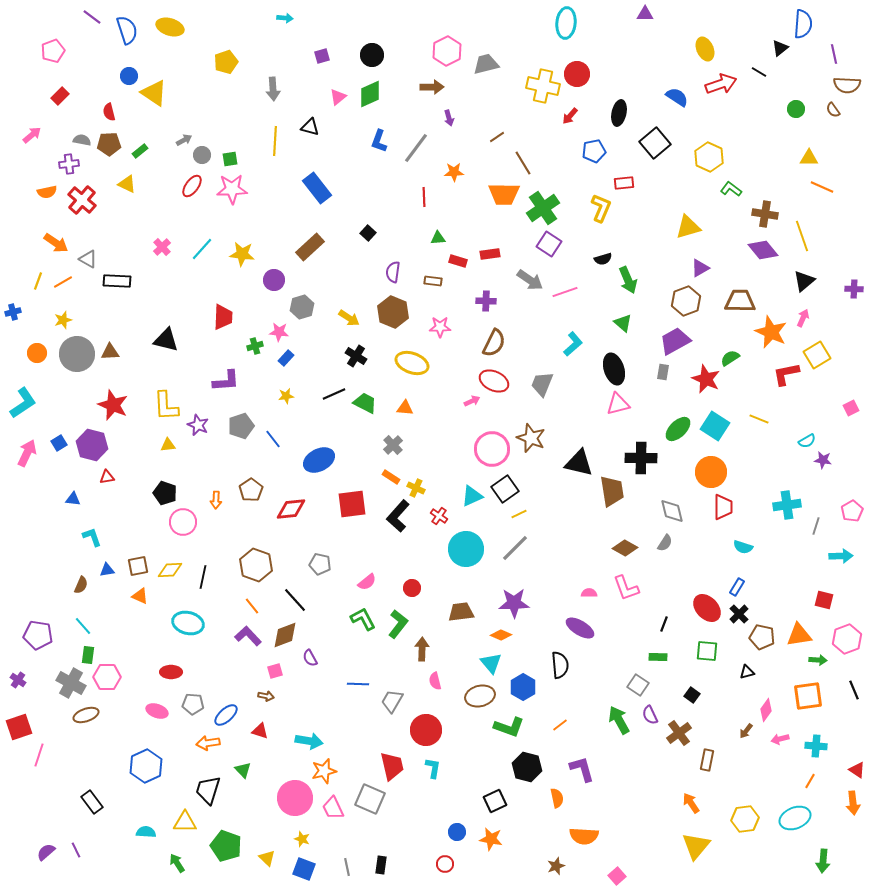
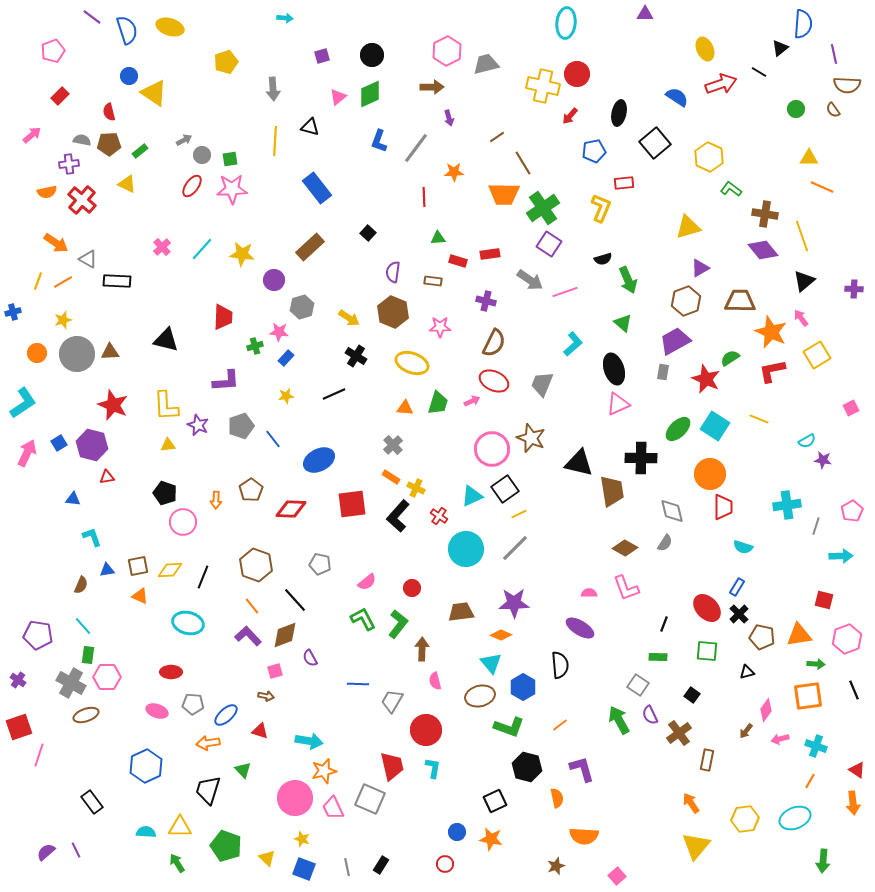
purple cross at (486, 301): rotated 12 degrees clockwise
pink arrow at (803, 318): moved 2 px left; rotated 60 degrees counterclockwise
red L-shape at (786, 374): moved 14 px left, 3 px up
green trapezoid at (365, 403): moved 73 px right; rotated 80 degrees clockwise
pink triangle at (618, 404): rotated 10 degrees counterclockwise
orange circle at (711, 472): moved 1 px left, 2 px down
red diamond at (291, 509): rotated 8 degrees clockwise
black line at (203, 577): rotated 10 degrees clockwise
green arrow at (818, 660): moved 2 px left, 4 px down
cyan cross at (816, 746): rotated 15 degrees clockwise
yellow triangle at (185, 822): moved 5 px left, 5 px down
black rectangle at (381, 865): rotated 24 degrees clockwise
